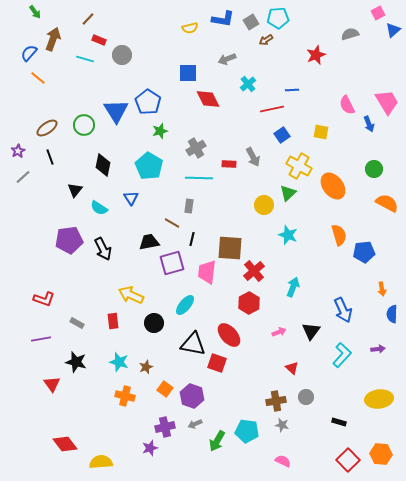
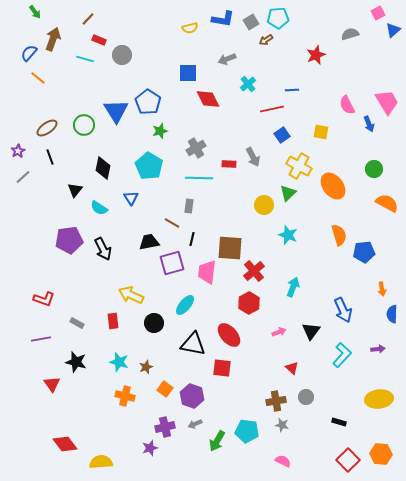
black diamond at (103, 165): moved 3 px down
red square at (217, 363): moved 5 px right, 5 px down; rotated 12 degrees counterclockwise
